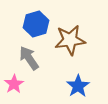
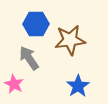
blue hexagon: rotated 15 degrees clockwise
pink star: rotated 12 degrees counterclockwise
